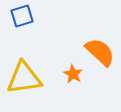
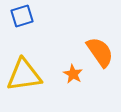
orange semicircle: rotated 12 degrees clockwise
yellow triangle: moved 3 px up
